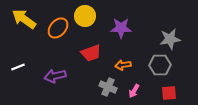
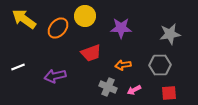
gray star: moved 5 px up
pink arrow: moved 1 px up; rotated 32 degrees clockwise
